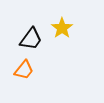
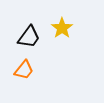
black trapezoid: moved 2 px left, 2 px up
